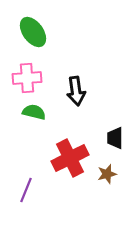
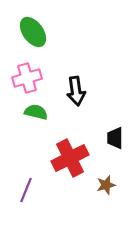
pink cross: rotated 12 degrees counterclockwise
green semicircle: moved 2 px right
brown star: moved 1 px left, 11 px down
